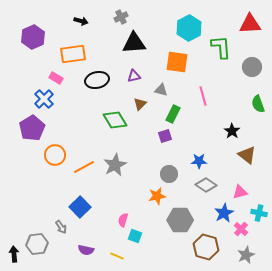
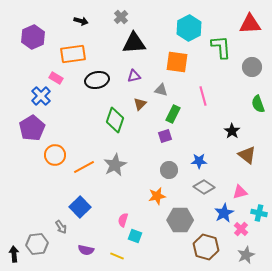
gray cross at (121, 17): rotated 16 degrees counterclockwise
blue cross at (44, 99): moved 3 px left, 3 px up
green diamond at (115, 120): rotated 50 degrees clockwise
gray circle at (169, 174): moved 4 px up
gray diamond at (206, 185): moved 2 px left, 2 px down
